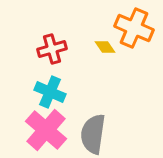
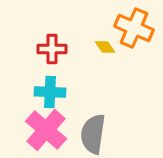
red cross: rotated 16 degrees clockwise
cyan cross: rotated 20 degrees counterclockwise
